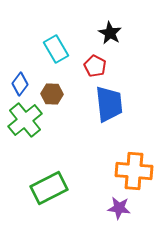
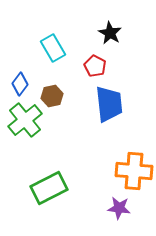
cyan rectangle: moved 3 px left, 1 px up
brown hexagon: moved 2 px down; rotated 15 degrees counterclockwise
